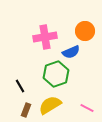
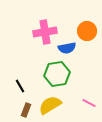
orange circle: moved 2 px right
pink cross: moved 5 px up
blue semicircle: moved 4 px left, 4 px up; rotated 12 degrees clockwise
green hexagon: moved 1 px right; rotated 10 degrees clockwise
pink line: moved 2 px right, 5 px up
